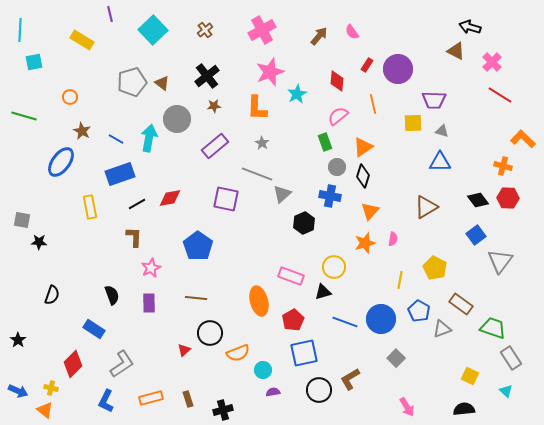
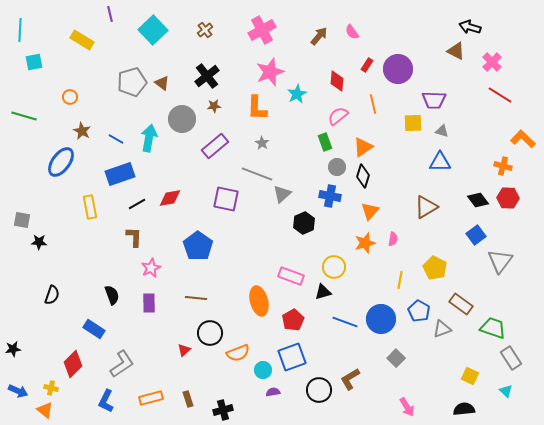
gray circle at (177, 119): moved 5 px right
black star at (18, 340): moved 5 px left, 9 px down; rotated 28 degrees clockwise
blue square at (304, 353): moved 12 px left, 4 px down; rotated 8 degrees counterclockwise
